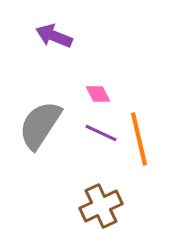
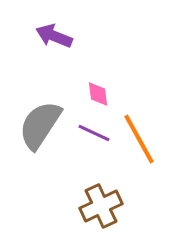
pink diamond: rotated 20 degrees clockwise
purple line: moved 7 px left
orange line: rotated 16 degrees counterclockwise
